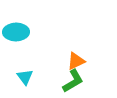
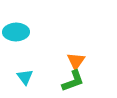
orange triangle: rotated 30 degrees counterclockwise
green L-shape: rotated 10 degrees clockwise
